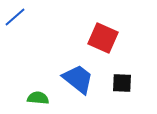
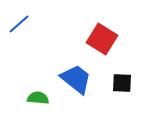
blue line: moved 4 px right, 7 px down
red square: moved 1 px left, 1 px down; rotated 8 degrees clockwise
blue trapezoid: moved 2 px left
